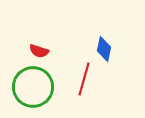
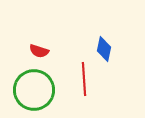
red line: rotated 20 degrees counterclockwise
green circle: moved 1 px right, 3 px down
